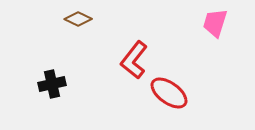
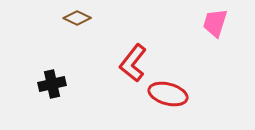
brown diamond: moved 1 px left, 1 px up
red L-shape: moved 1 px left, 3 px down
red ellipse: moved 1 px left, 1 px down; rotated 21 degrees counterclockwise
